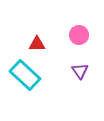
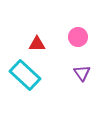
pink circle: moved 1 px left, 2 px down
purple triangle: moved 2 px right, 2 px down
